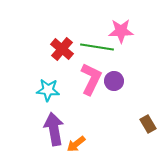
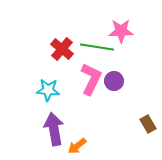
orange arrow: moved 1 px right, 2 px down
